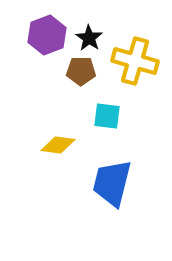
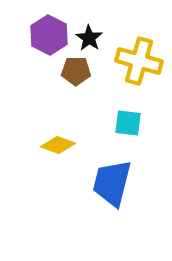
purple hexagon: moved 2 px right; rotated 12 degrees counterclockwise
yellow cross: moved 4 px right
brown pentagon: moved 5 px left
cyan square: moved 21 px right, 7 px down
yellow diamond: rotated 12 degrees clockwise
